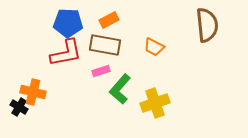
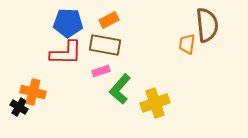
orange trapezoid: moved 33 px right, 3 px up; rotated 70 degrees clockwise
red L-shape: rotated 12 degrees clockwise
